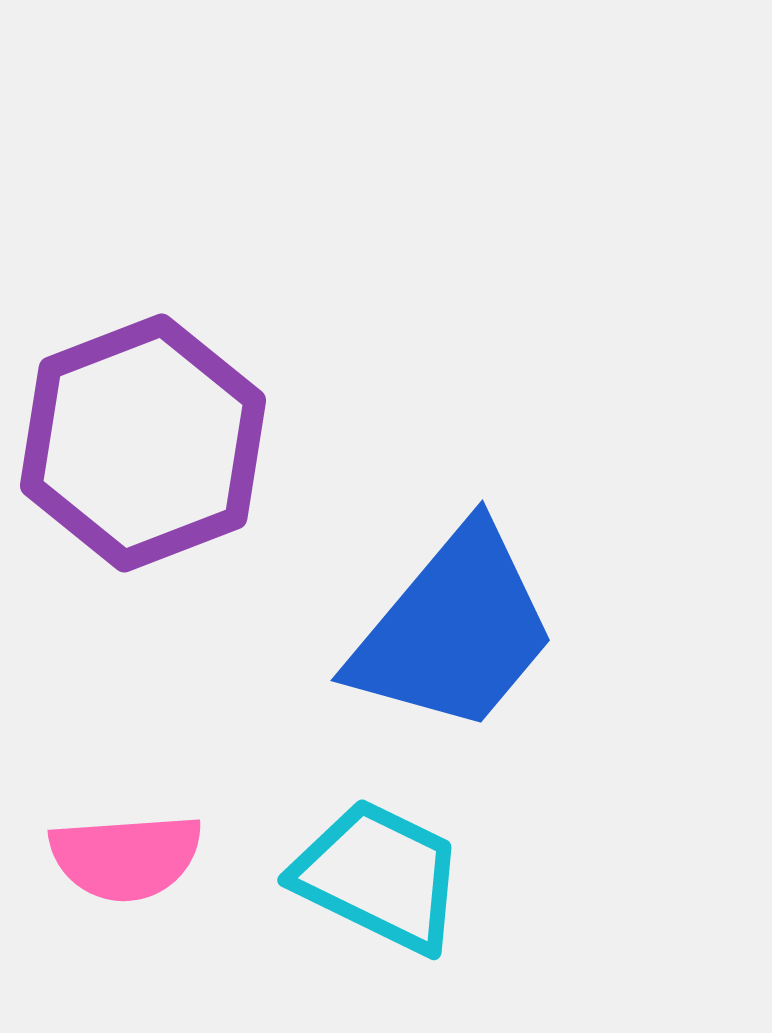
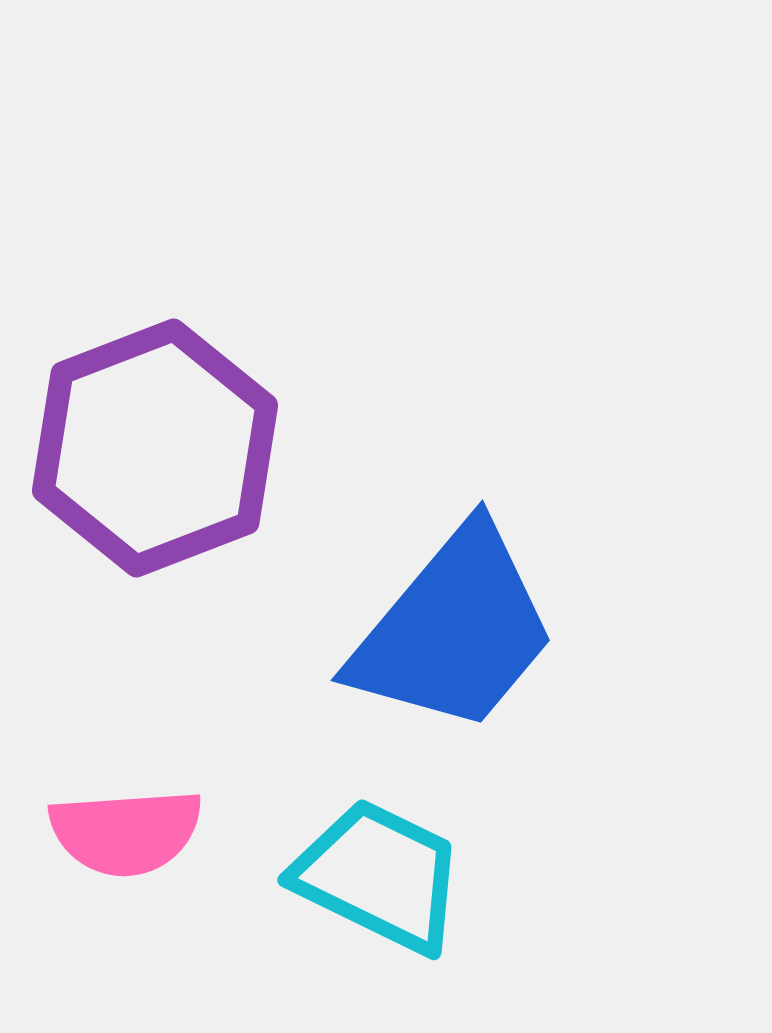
purple hexagon: moved 12 px right, 5 px down
pink semicircle: moved 25 px up
